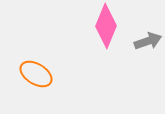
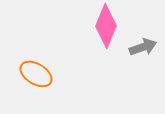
gray arrow: moved 5 px left, 6 px down
